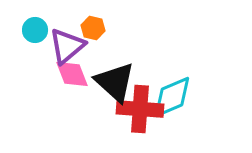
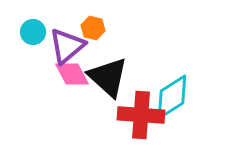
cyan circle: moved 2 px left, 2 px down
pink diamond: rotated 6 degrees counterclockwise
black triangle: moved 7 px left, 5 px up
cyan diamond: rotated 9 degrees counterclockwise
red cross: moved 1 px right, 6 px down
